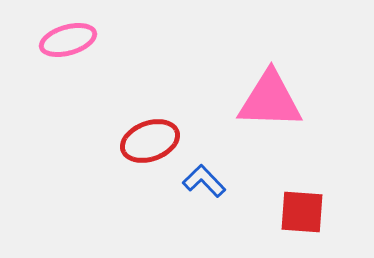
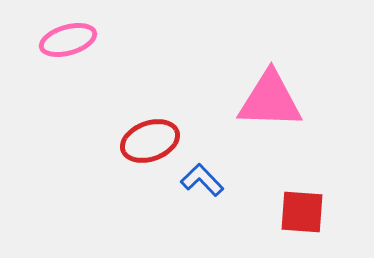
blue L-shape: moved 2 px left, 1 px up
